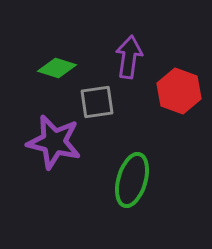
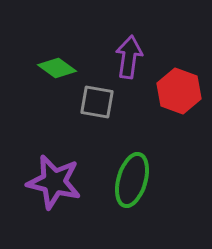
green diamond: rotated 18 degrees clockwise
gray square: rotated 18 degrees clockwise
purple star: moved 40 px down
